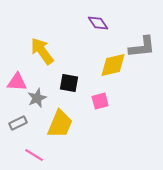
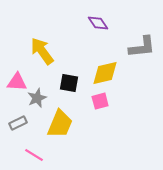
yellow diamond: moved 8 px left, 8 px down
